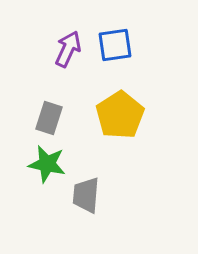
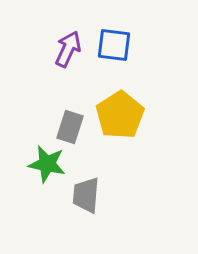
blue square: moved 1 px left; rotated 15 degrees clockwise
gray rectangle: moved 21 px right, 9 px down
